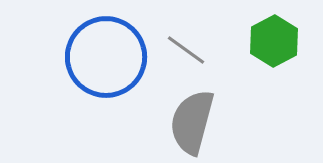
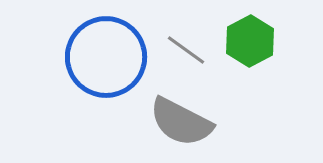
green hexagon: moved 24 px left
gray semicircle: moved 11 px left; rotated 78 degrees counterclockwise
